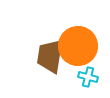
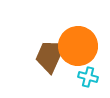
brown trapezoid: rotated 15 degrees clockwise
